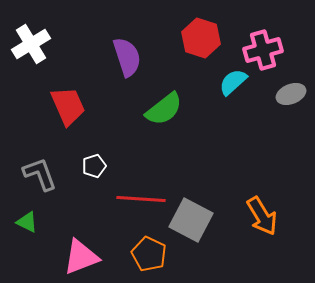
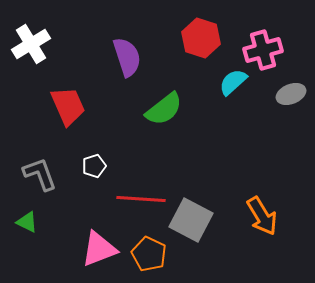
pink triangle: moved 18 px right, 8 px up
